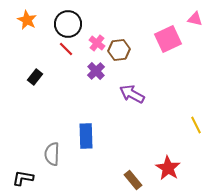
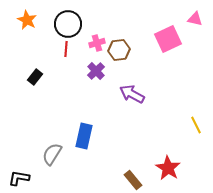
pink cross: rotated 35 degrees clockwise
red line: rotated 49 degrees clockwise
blue rectangle: moved 2 px left; rotated 15 degrees clockwise
gray semicircle: rotated 30 degrees clockwise
black L-shape: moved 4 px left
